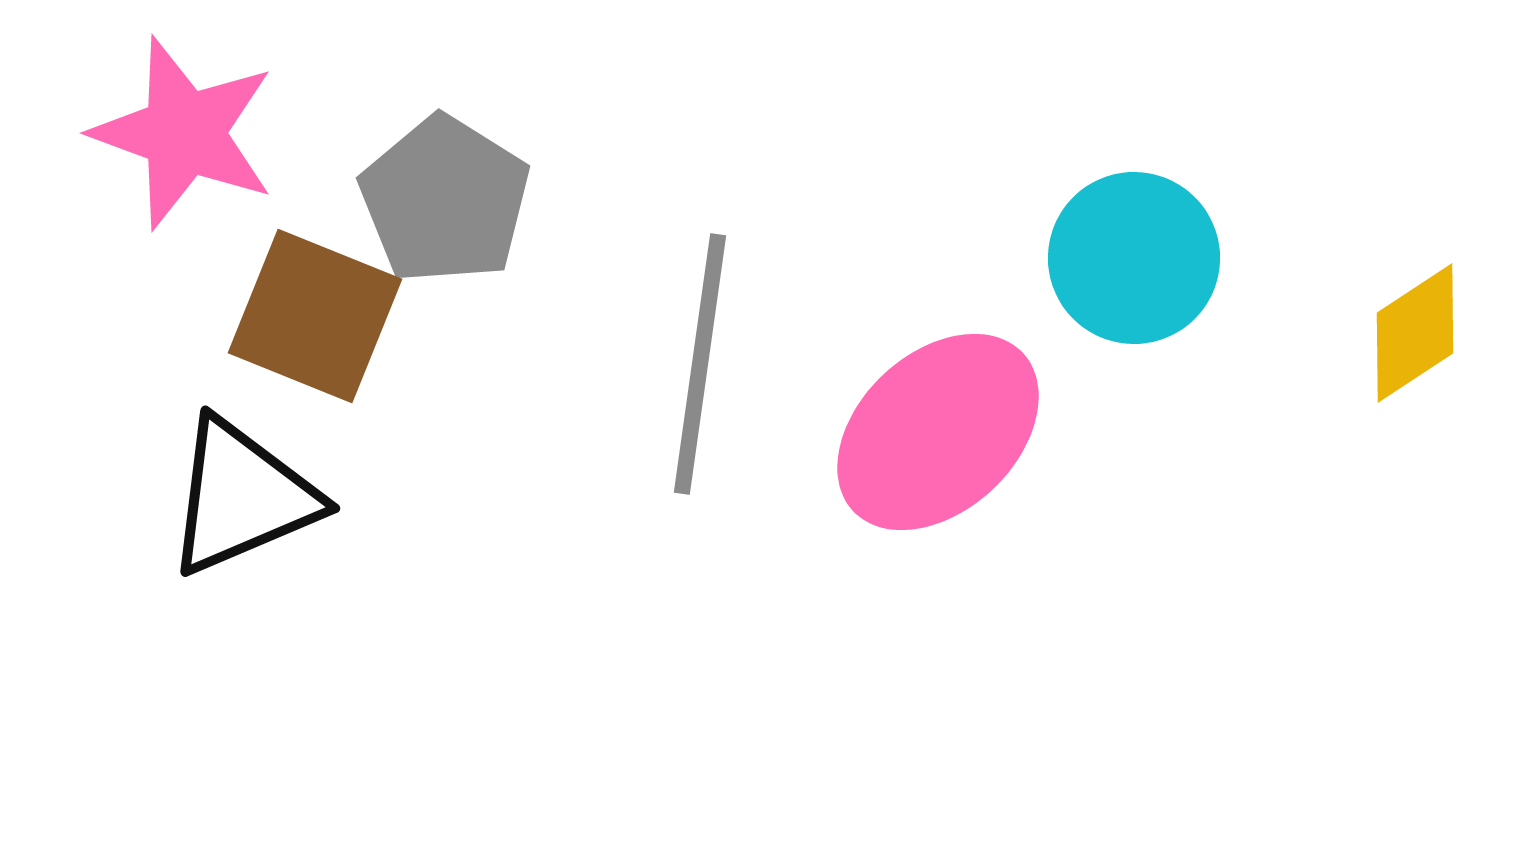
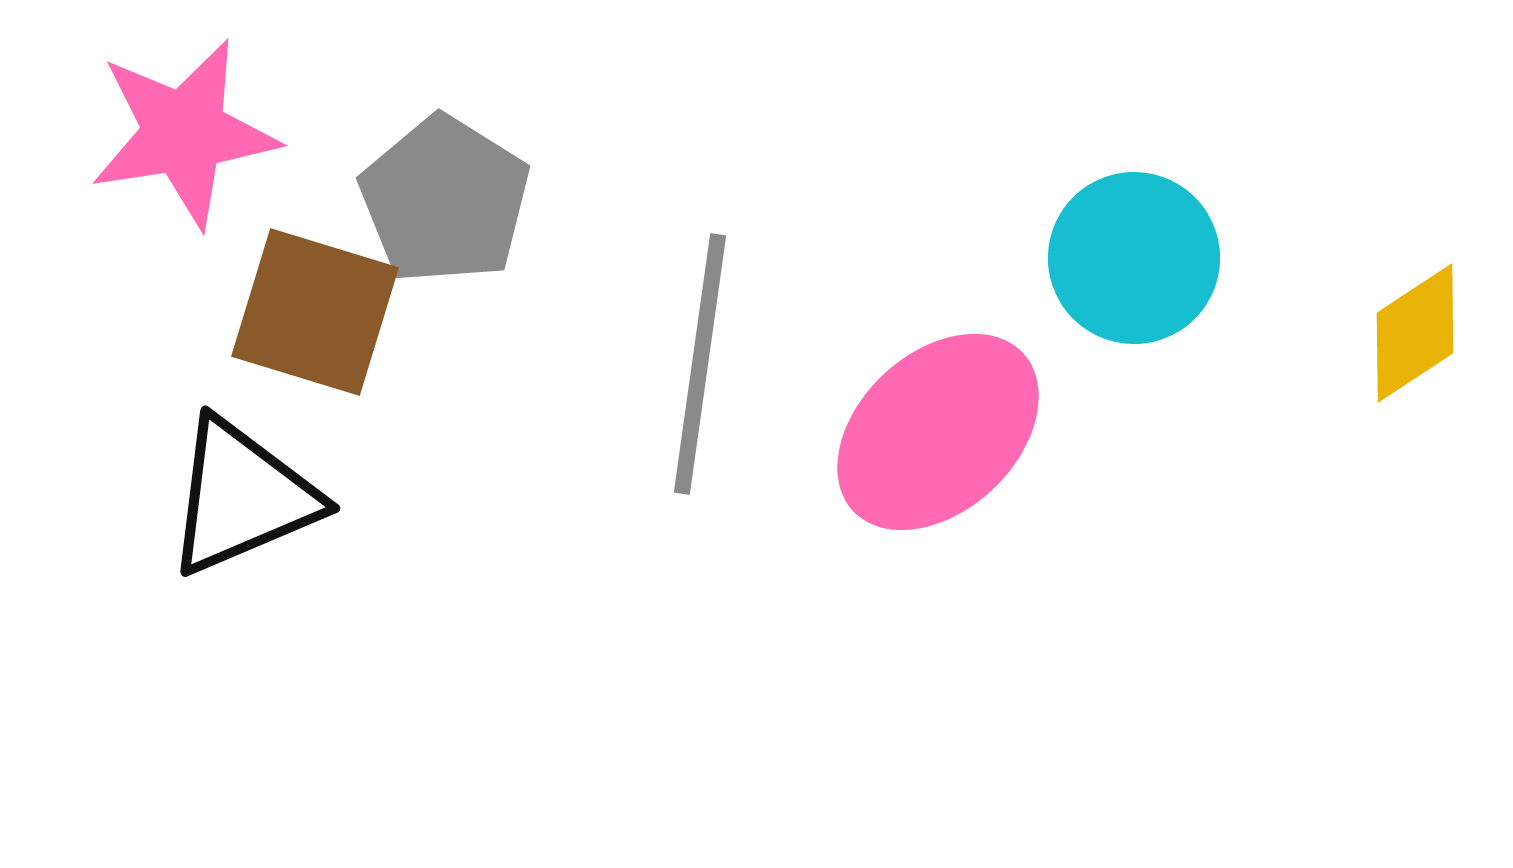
pink star: rotated 29 degrees counterclockwise
brown square: moved 4 px up; rotated 5 degrees counterclockwise
